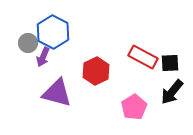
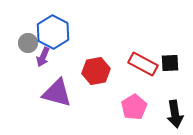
red rectangle: moved 7 px down
red hexagon: rotated 16 degrees clockwise
black arrow: moved 3 px right, 22 px down; rotated 48 degrees counterclockwise
